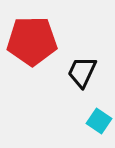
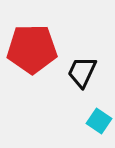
red pentagon: moved 8 px down
